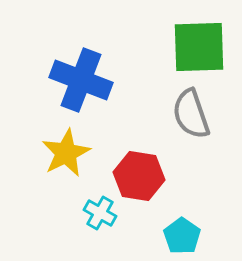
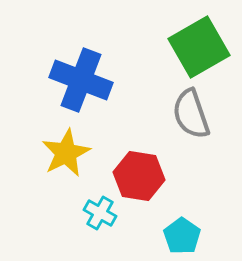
green square: rotated 28 degrees counterclockwise
